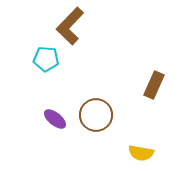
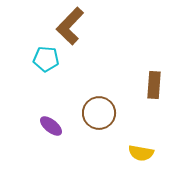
brown rectangle: rotated 20 degrees counterclockwise
brown circle: moved 3 px right, 2 px up
purple ellipse: moved 4 px left, 7 px down
